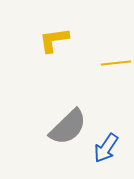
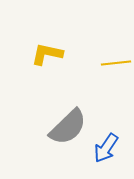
yellow L-shape: moved 7 px left, 14 px down; rotated 20 degrees clockwise
